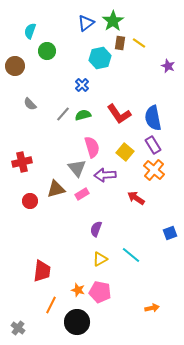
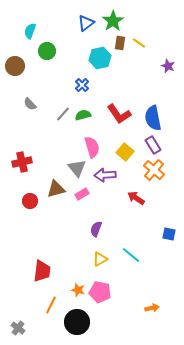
blue square: moved 1 px left, 1 px down; rotated 32 degrees clockwise
